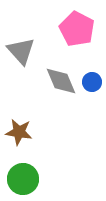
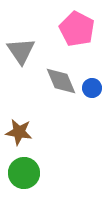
gray triangle: rotated 8 degrees clockwise
blue circle: moved 6 px down
green circle: moved 1 px right, 6 px up
